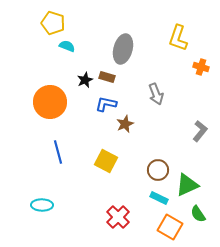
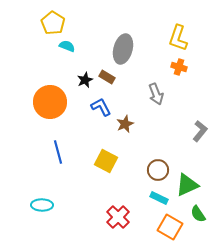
yellow pentagon: rotated 15 degrees clockwise
orange cross: moved 22 px left
brown rectangle: rotated 14 degrees clockwise
blue L-shape: moved 5 px left, 3 px down; rotated 50 degrees clockwise
